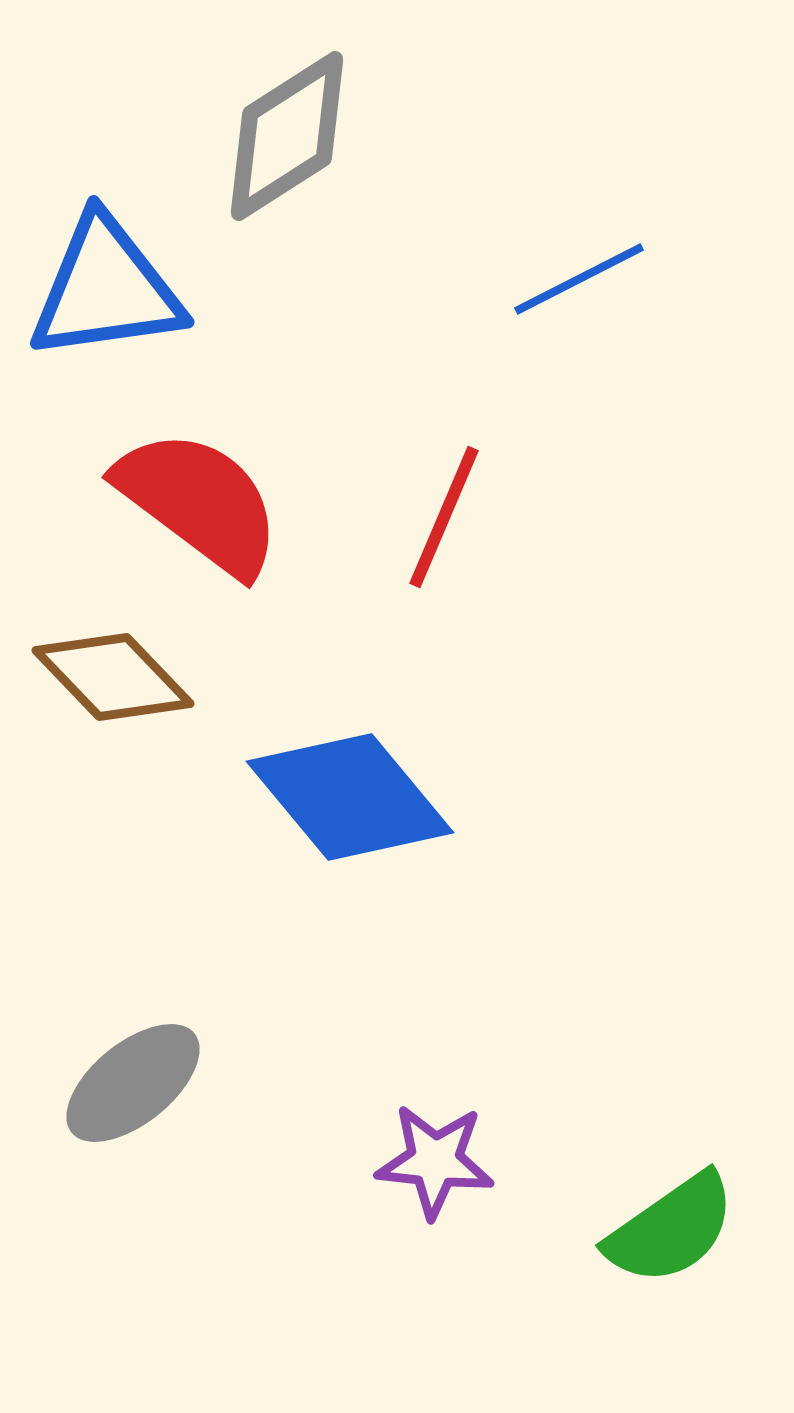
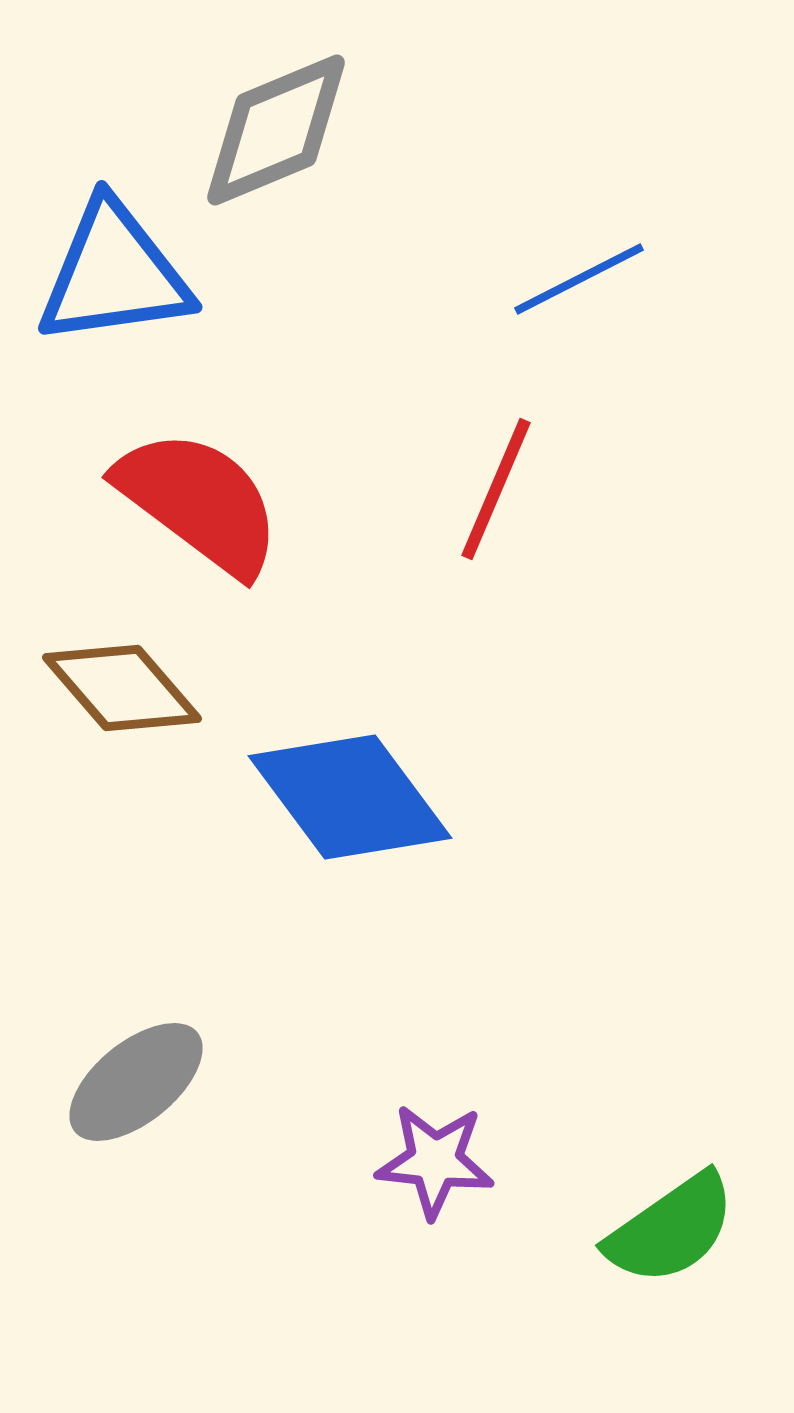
gray diamond: moved 11 px left, 6 px up; rotated 10 degrees clockwise
blue triangle: moved 8 px right, 15 px up
red line: moved 52 px right, 28 px up
brown diamond: moved 9 px right, 11 px down; rotated 3 degrees clockwise
blue diamond: rotated 3 degrees clockwise
gray ellipse: moved 3 px right, 1 px up
